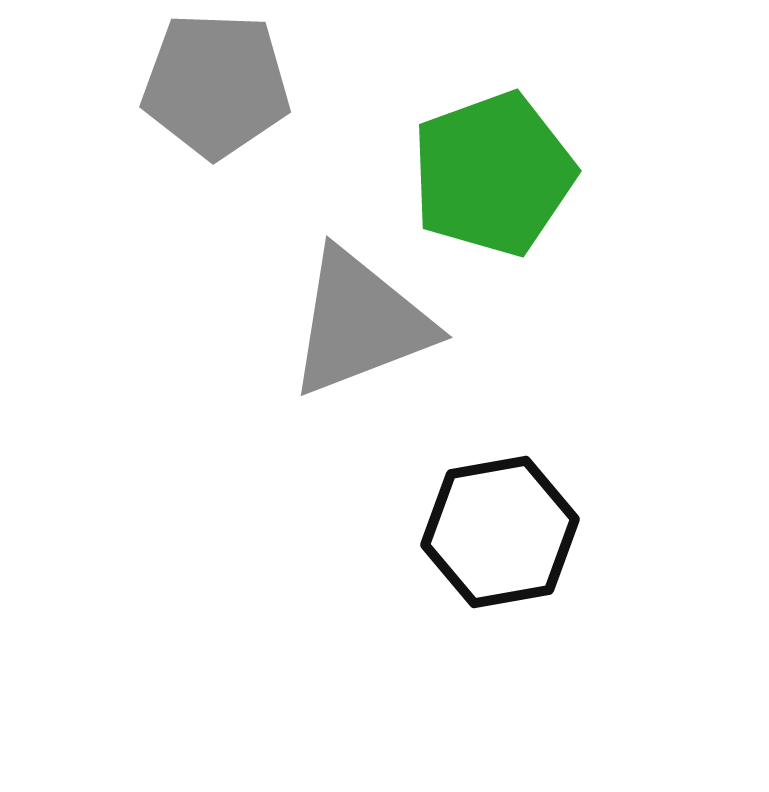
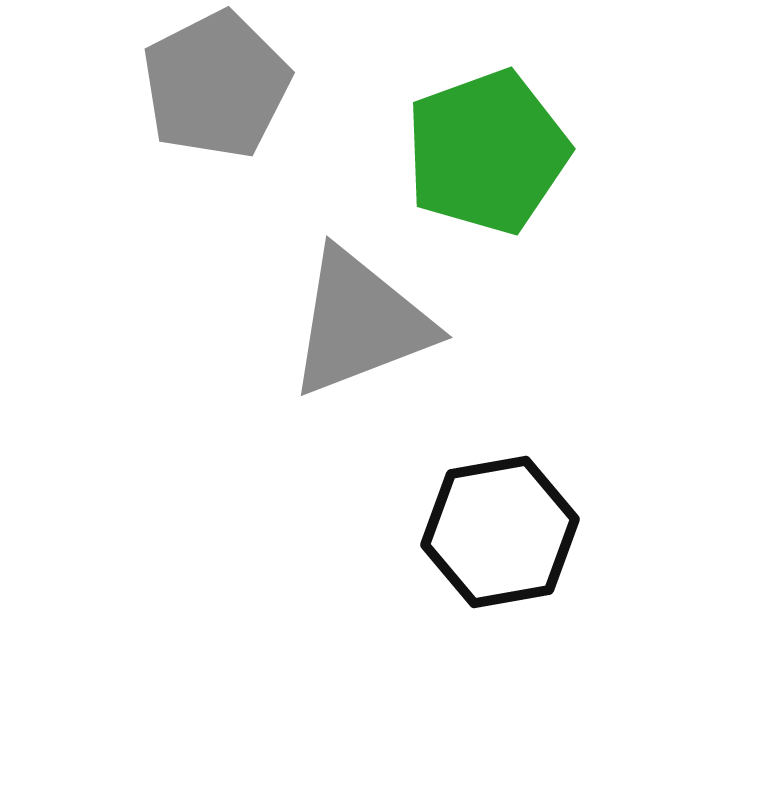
gray pentagon: rotated 29 degrees counterclockwise
green pentagon: moved 6 px left, 22 px up
